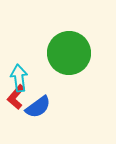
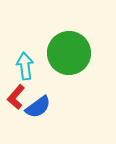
cyan arrow: moved 6 px right, 12 px up
